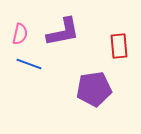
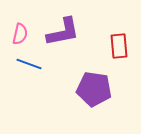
purple pentagon: rotated 16 degrees clockwise
